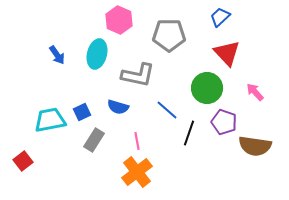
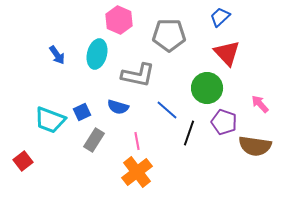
pink arrow: moved 5 px right, 12 px down
cyan trapezoid: rotated 148 degrees counterclockwise
